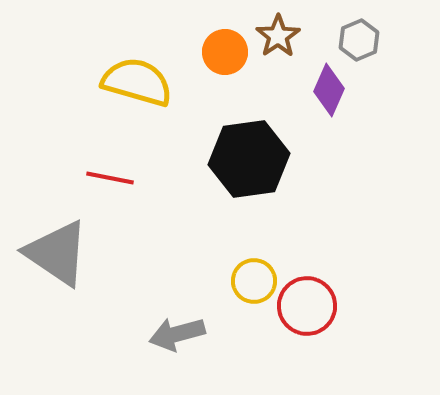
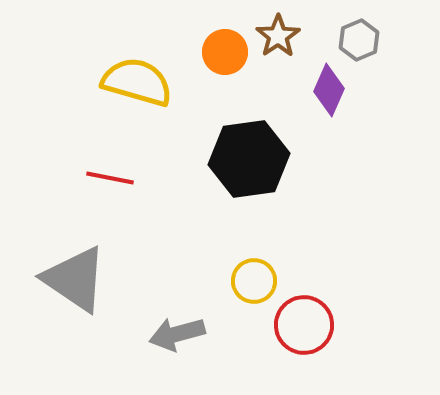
gray triangle: moved 18 px right, 26 px down
red circle: moved 3 px left, 19 px down
